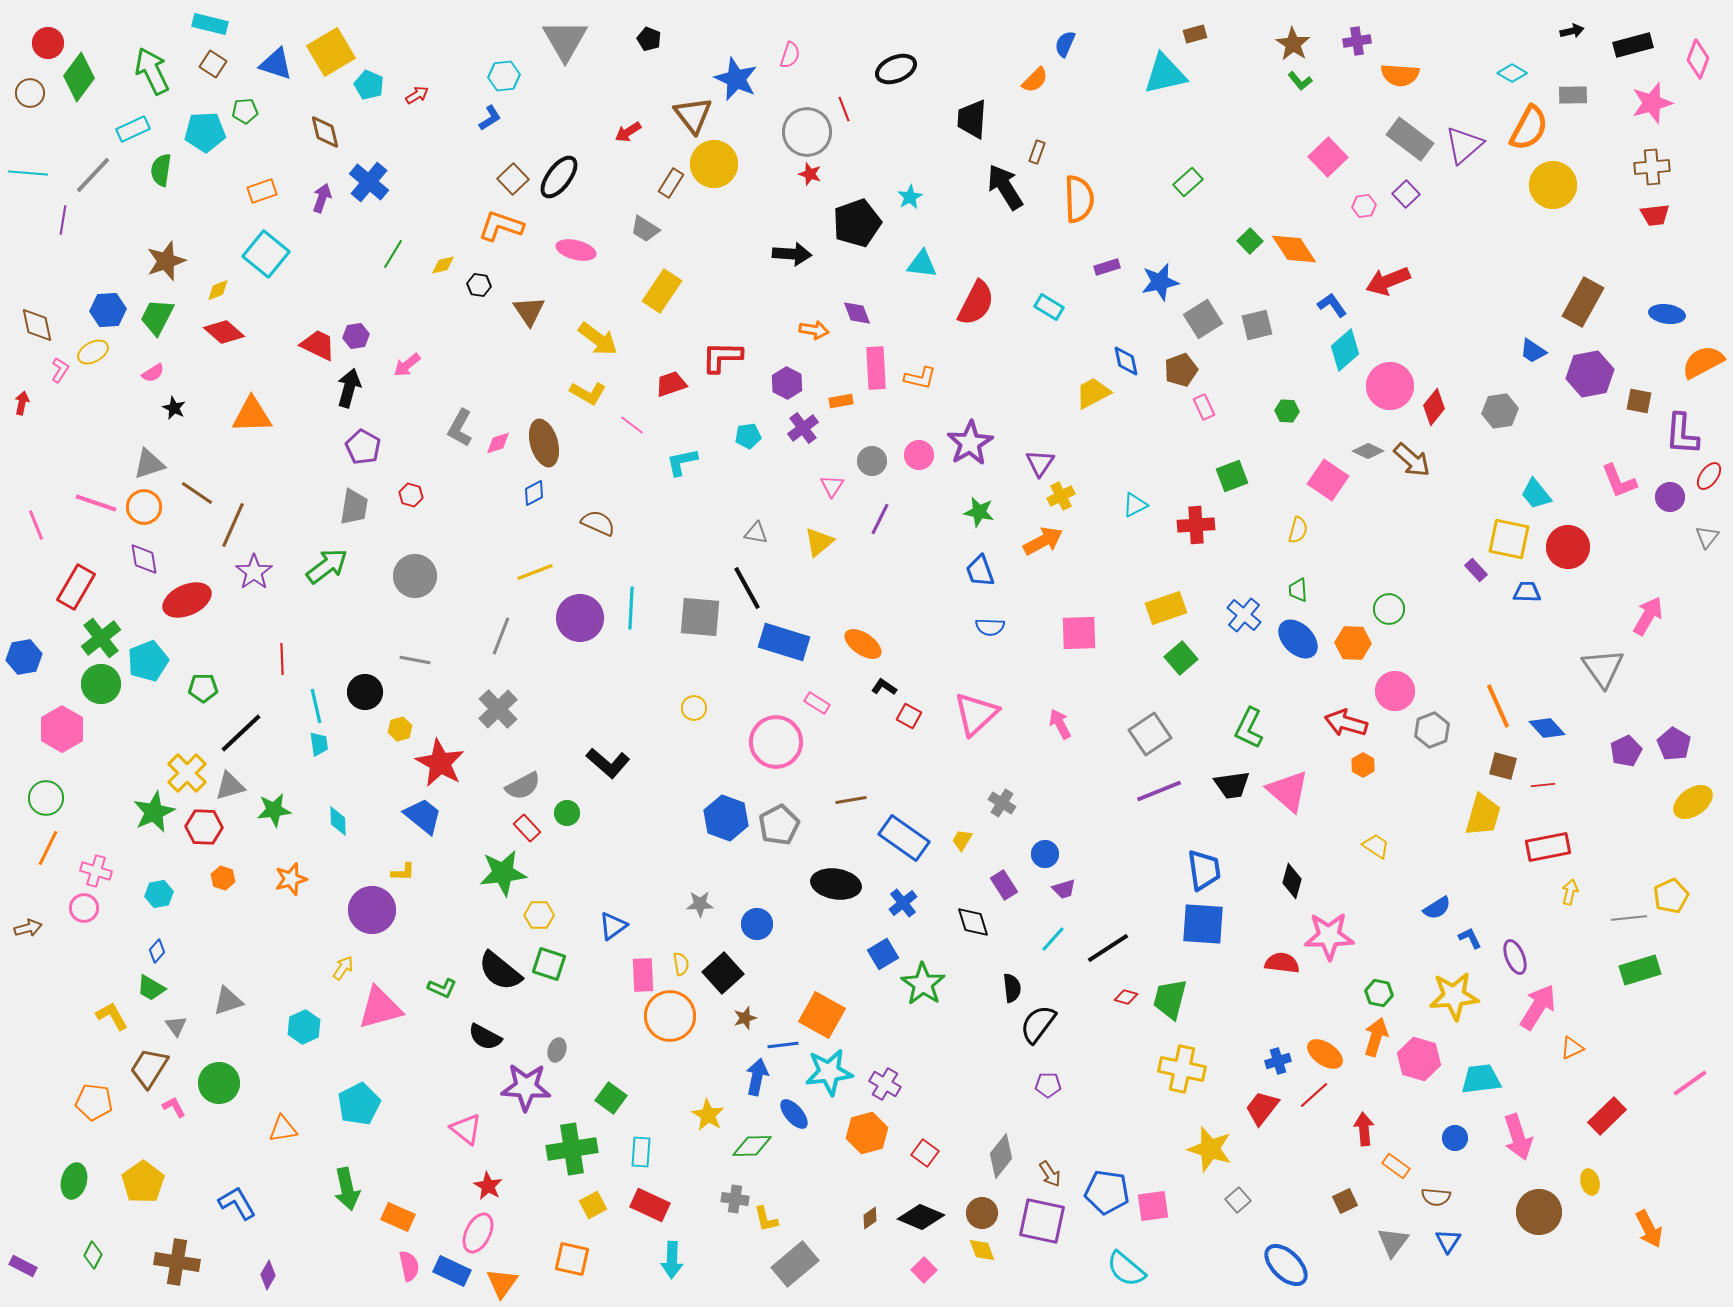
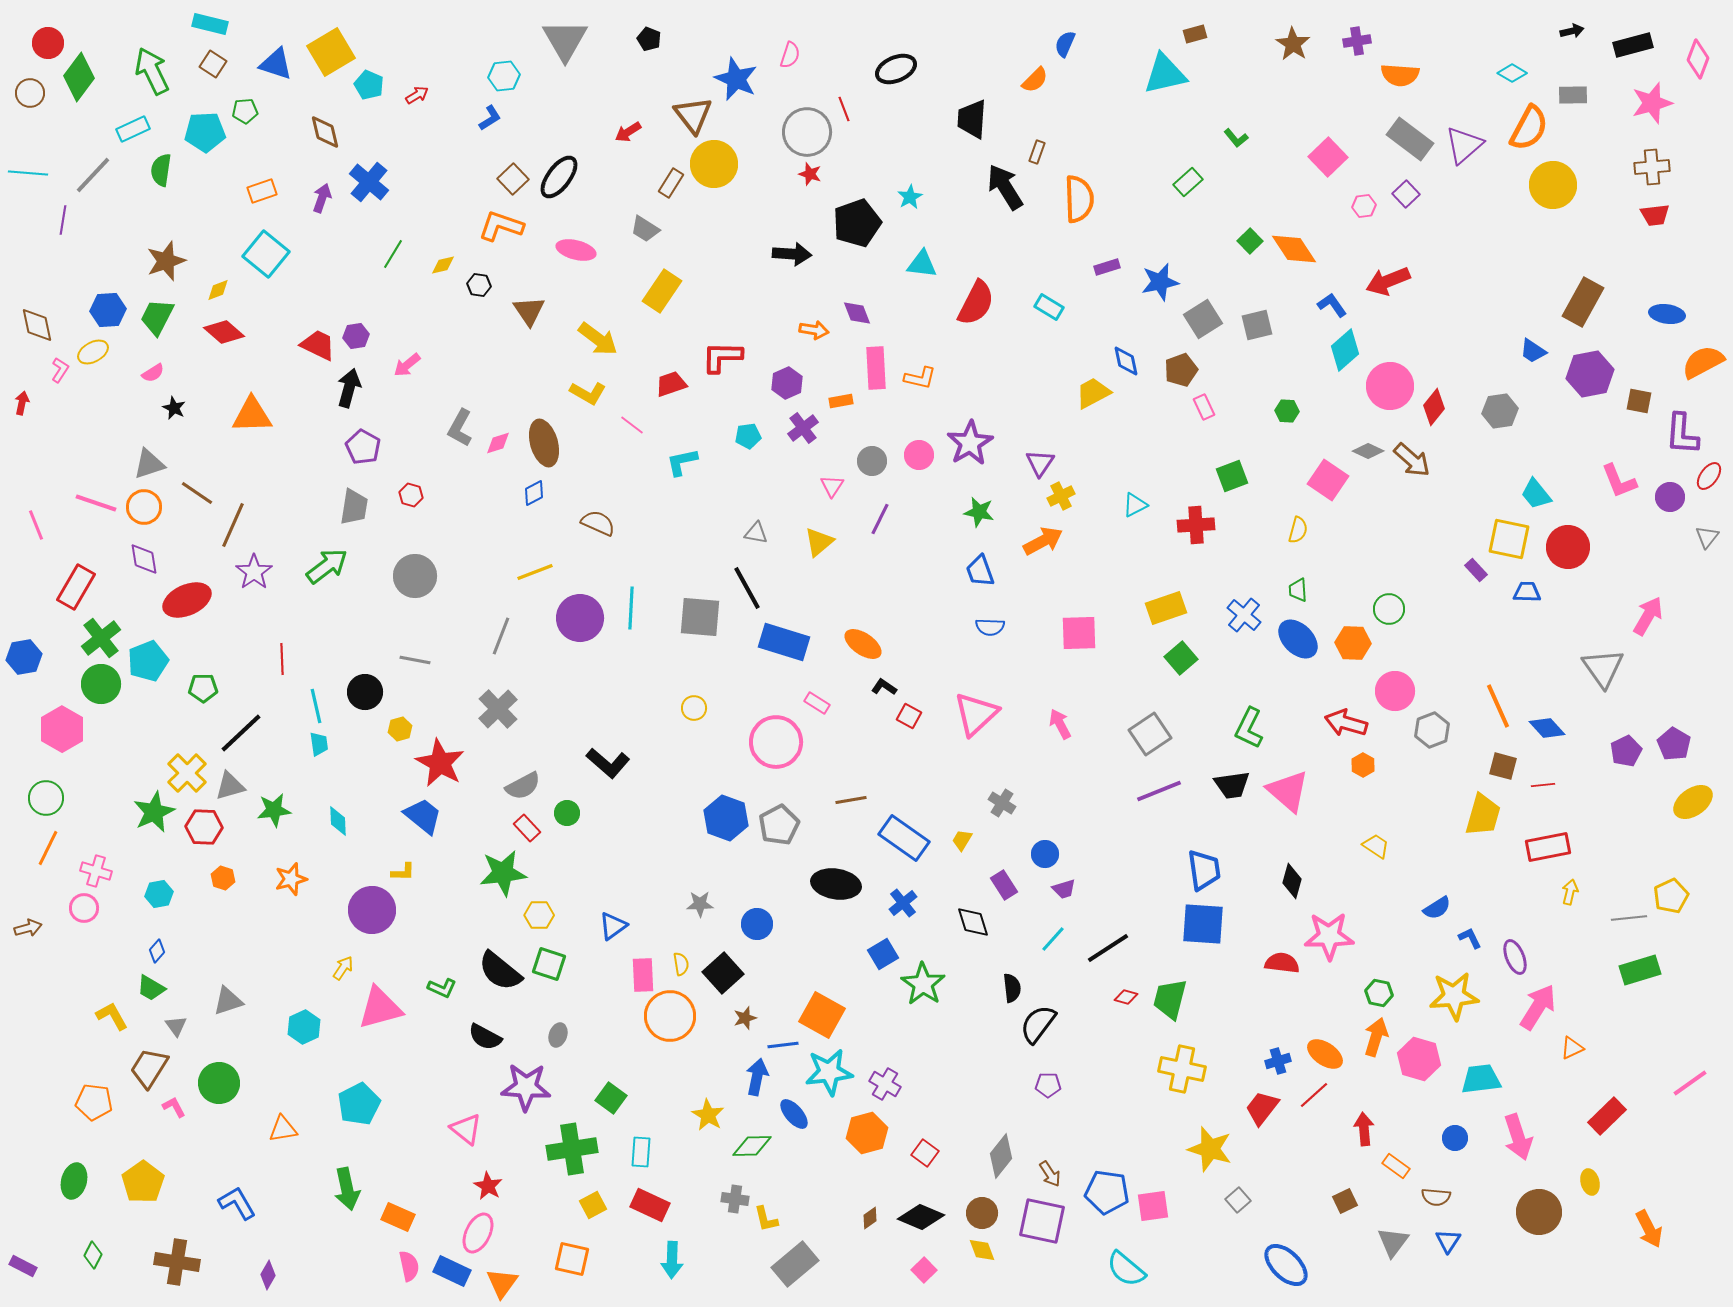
green L-shape at (1300, 81): moved 64 px left, 57 px down
purple hexagon at (787, 383): rotated 8 degrees clockwise
gray ellipse at (557, 1050): moved 1 px right, 15 px up
